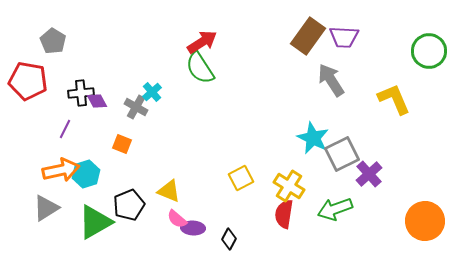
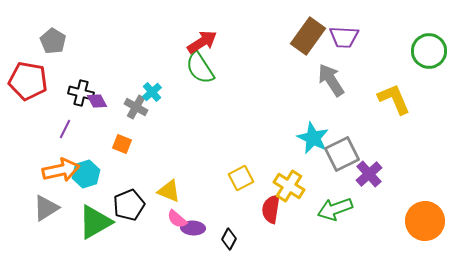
black cross: rotated 20 degrees clockwise
red semicircle: moved 13 px left, 5 px up
